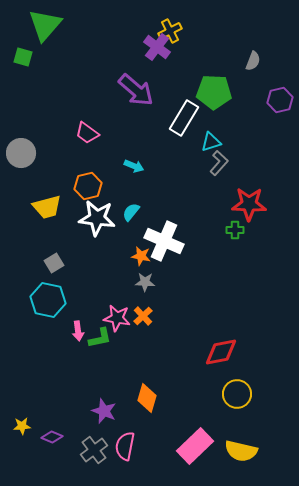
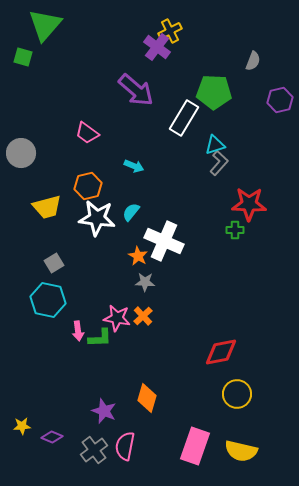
cyan triangle: moved 4 px right, 3 px down
orange star: moved 3 px left; rotated 18 degrees clockwise
green L-shape: rotated 10 degrees clockwise
pink rectangle: rotated 27 degrees counterclockwise
